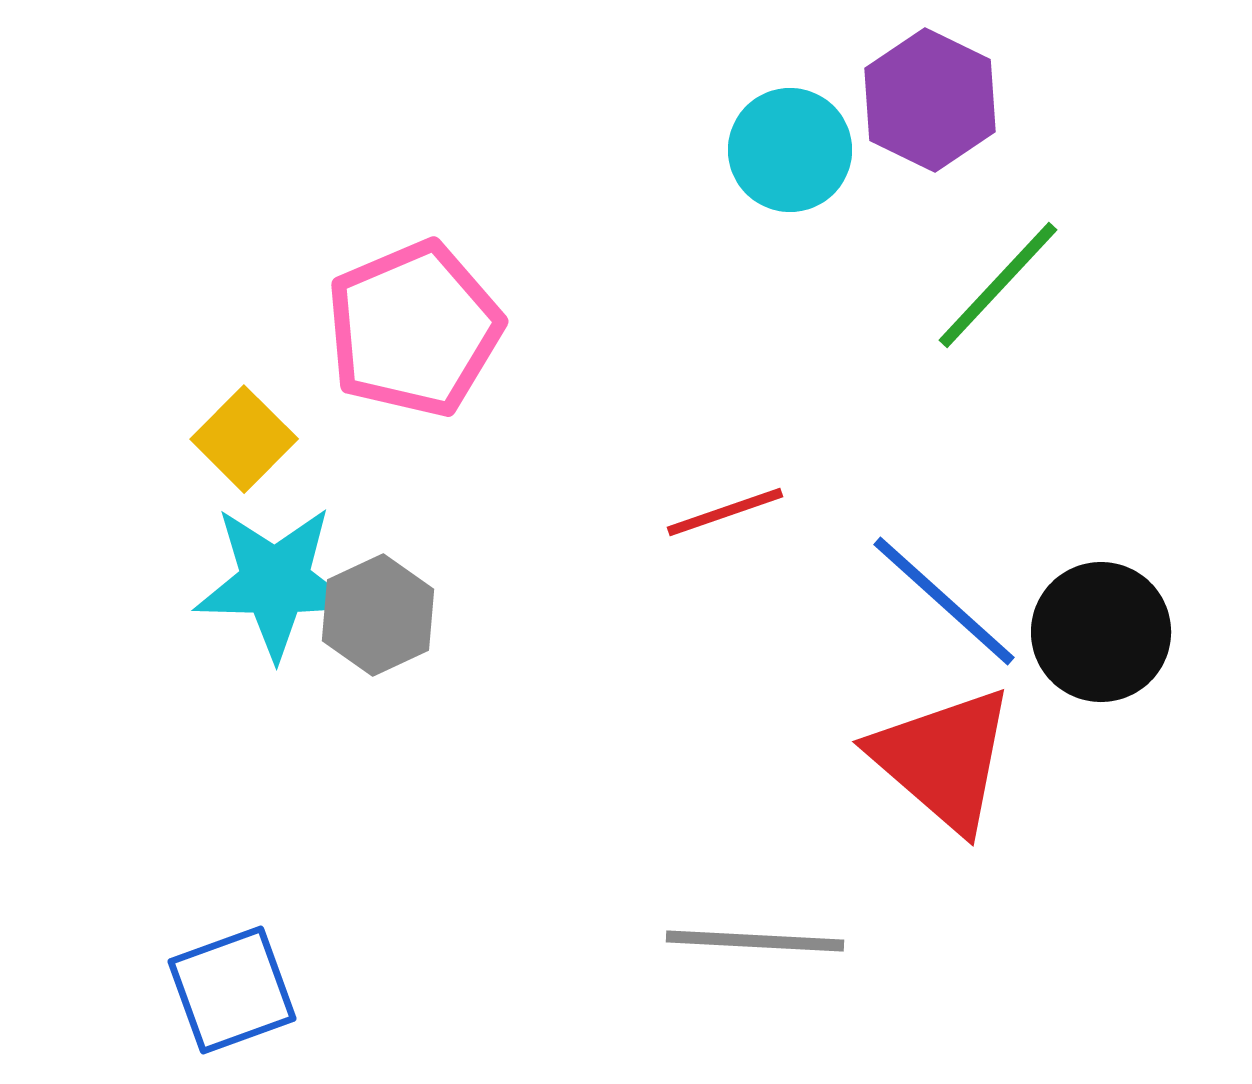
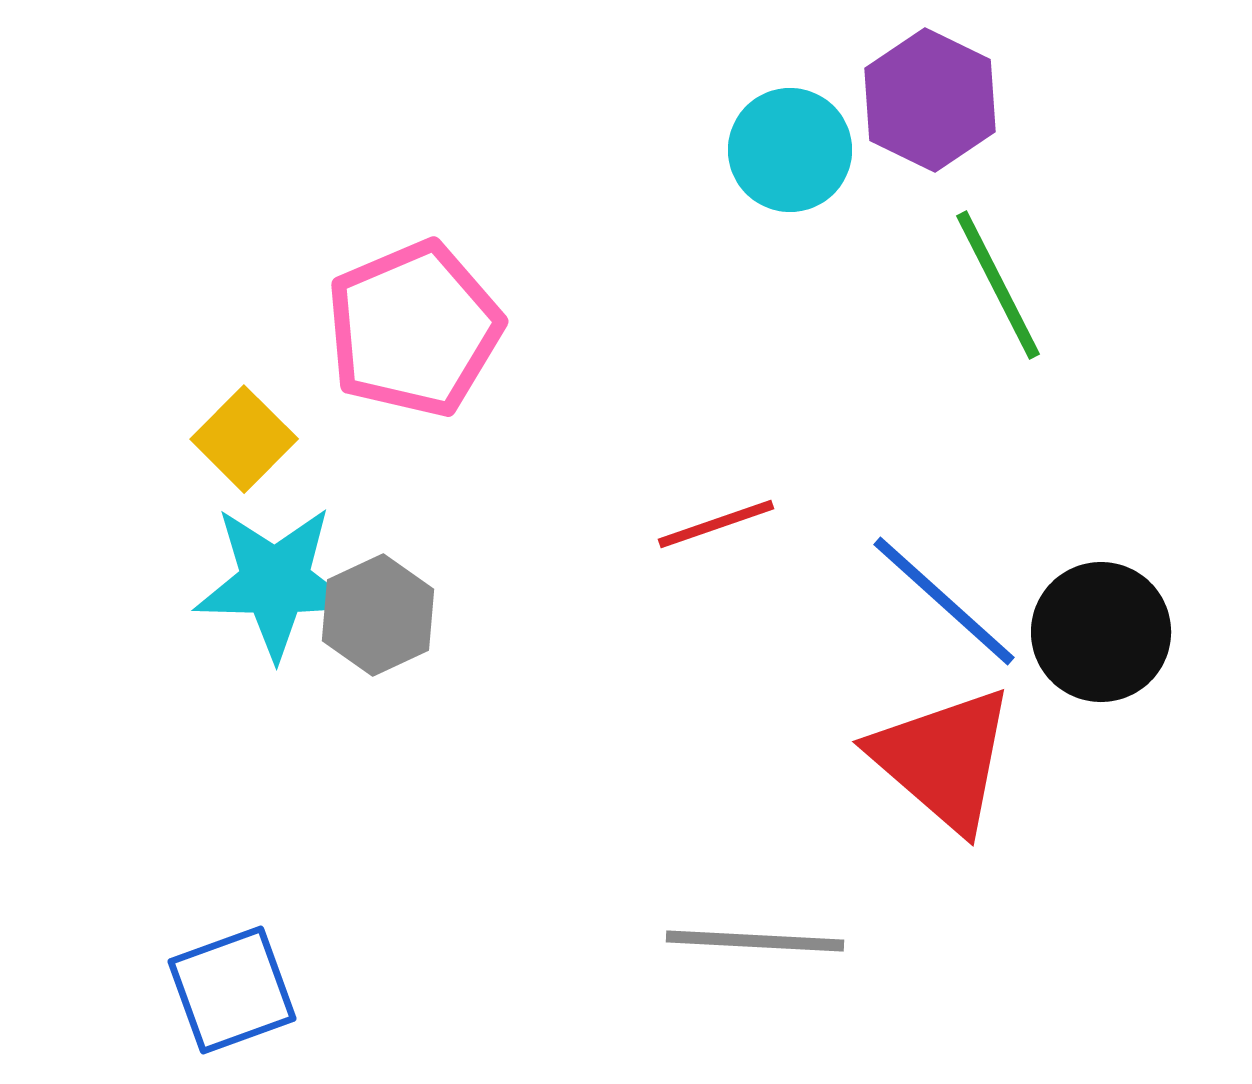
green line: rotated 70 degrees counterclockwise
red line: moved 9 px left, 12 px down
